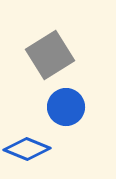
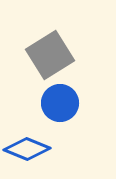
blue circle: moved 6 px left, 4 px up
